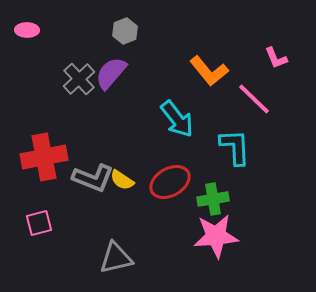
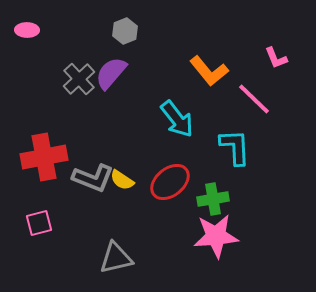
red ellipse: rotated 9 degrees counterclockwise
